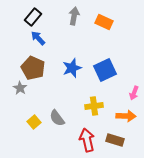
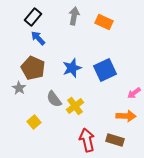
gray star: moved 1 px left
pink arrow: rotated 32 degrees clockwise
yellow cross: moved 19 px left; rotated 30 degrees counterclockwise
gray semicircle: moved 3 px left, 19 px up
